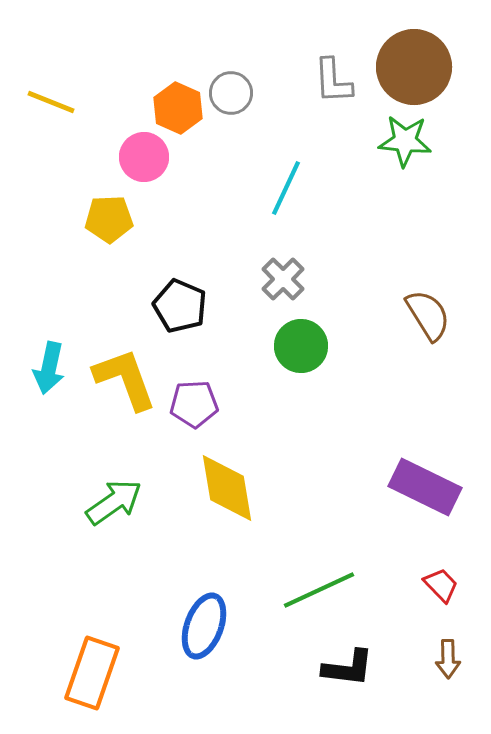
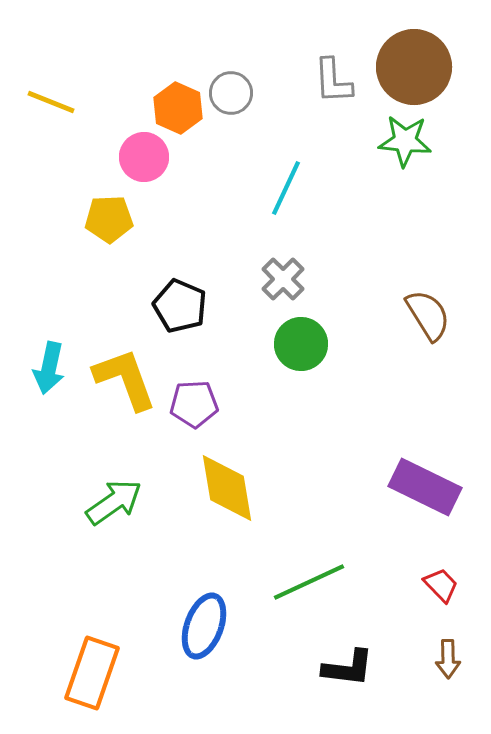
green circle: moved 2 px up
green line: moved 10 px left, 8 px up
